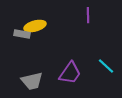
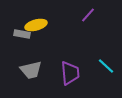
purple line: rotated 42 degrees clockwise
yellow ellipse: moved 1 px right, 1 px up
purple trapezoid: rotated 40 degrees counterclockwise
gray trapezoid: moved 1 px left, 11 px up
